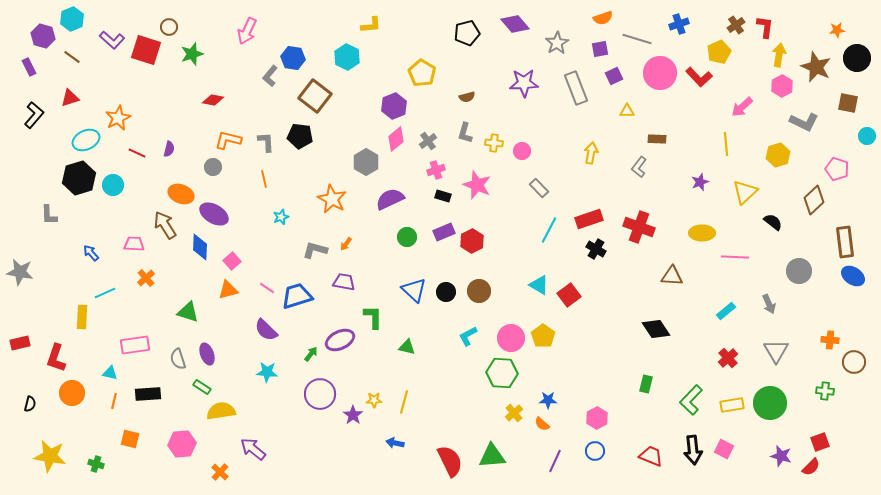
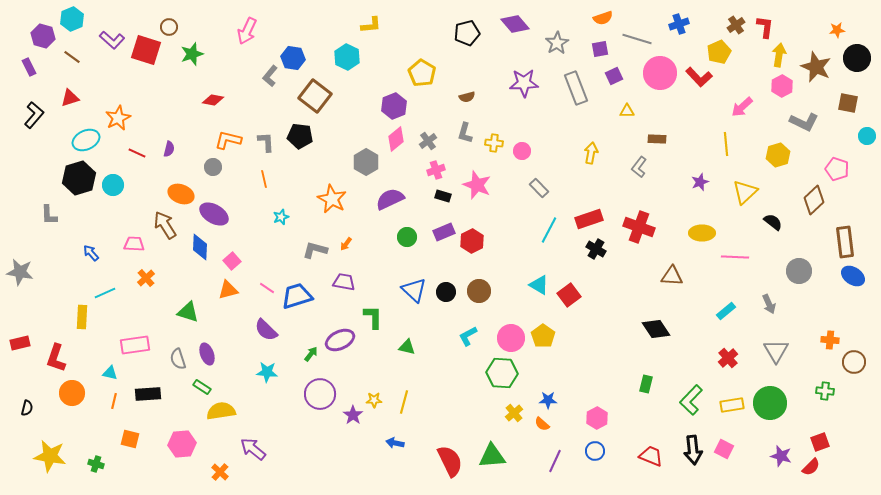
black semicircle at (30, 404): moved 3 px left, 4 px down
